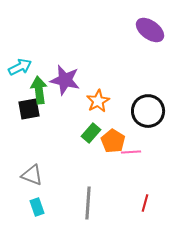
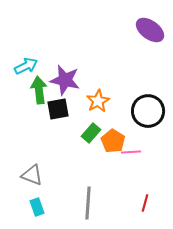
cyan arrow: moved 6 px right, 1 px up
black square: moved 29 px right
